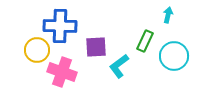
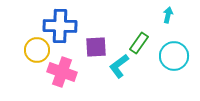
green rectangle: moved 6 px left, 2 px down; rotated 10 degrees clockwise
